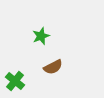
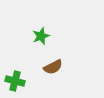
green cross: rotated 24 degrees counterclockwise
